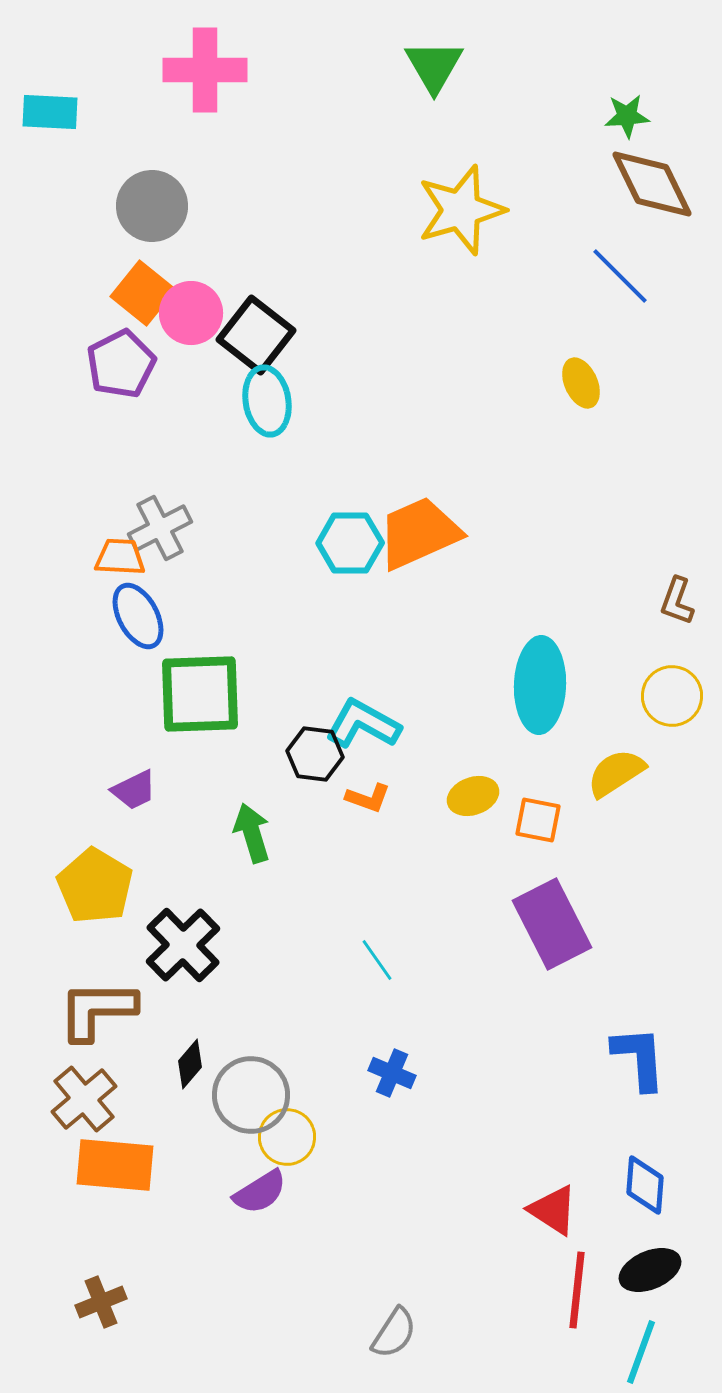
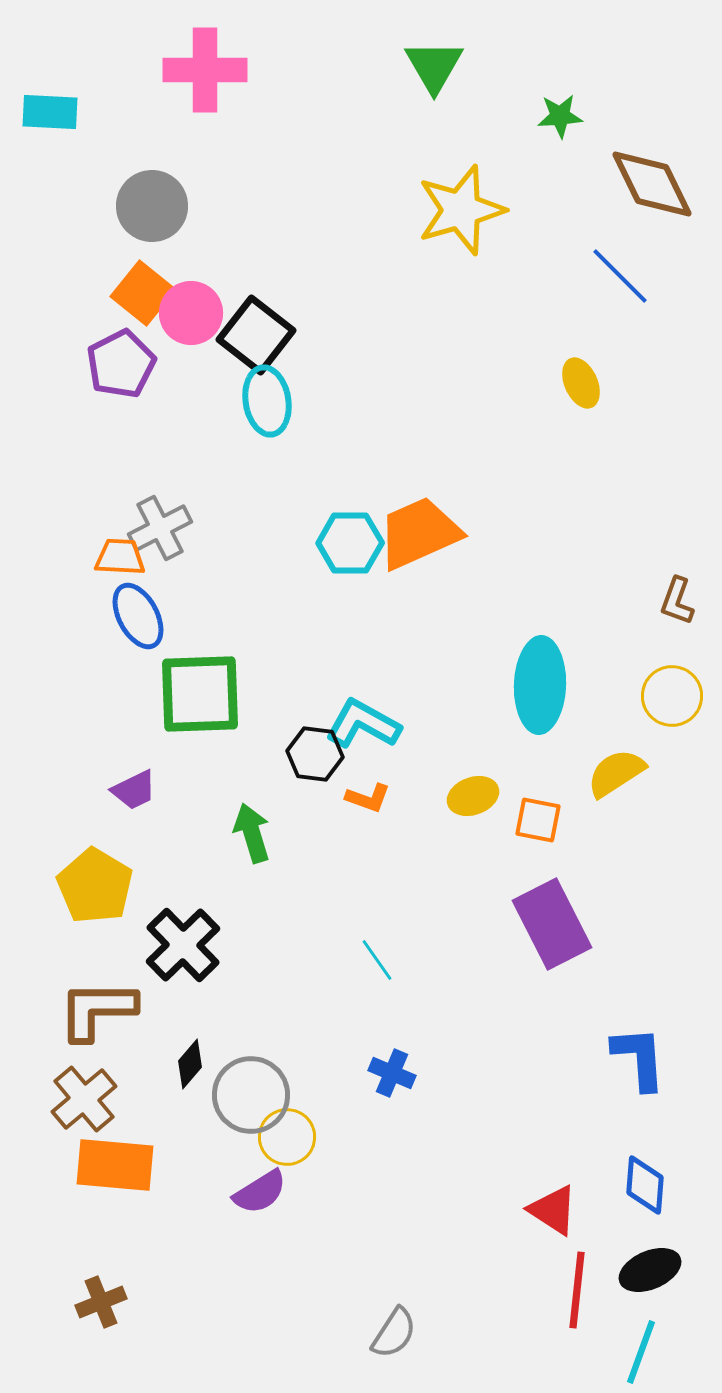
green star at (627, 116): moved 67 px left
